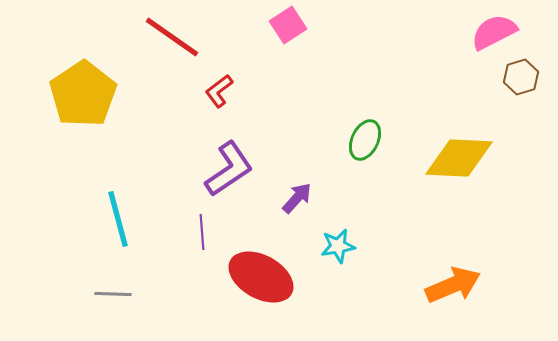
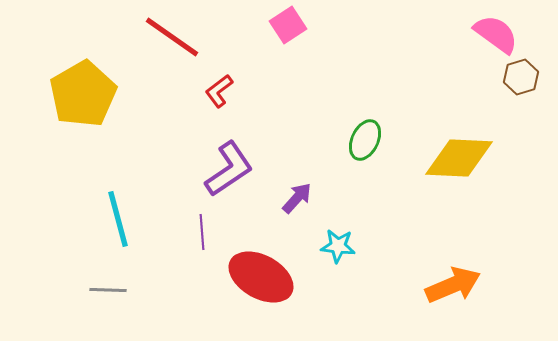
pink semicircle: moved 2 px right, 2 px down; rotated 63 degrees clockwise
yellow pentagon: rotated 4 degrees clockwise
cyan star: rotated 16 degrees clockwise
gray line: moved 5 px left, 4 px up
